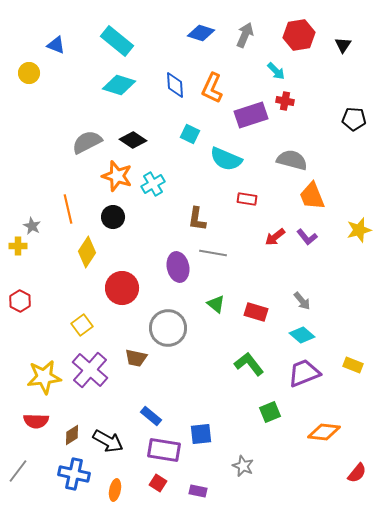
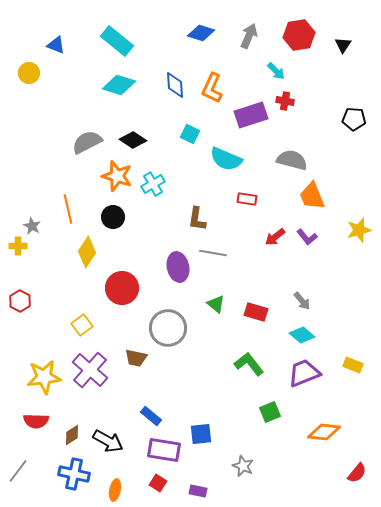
gray arrow at (245, 35): moved 4 px right, 1 px down
